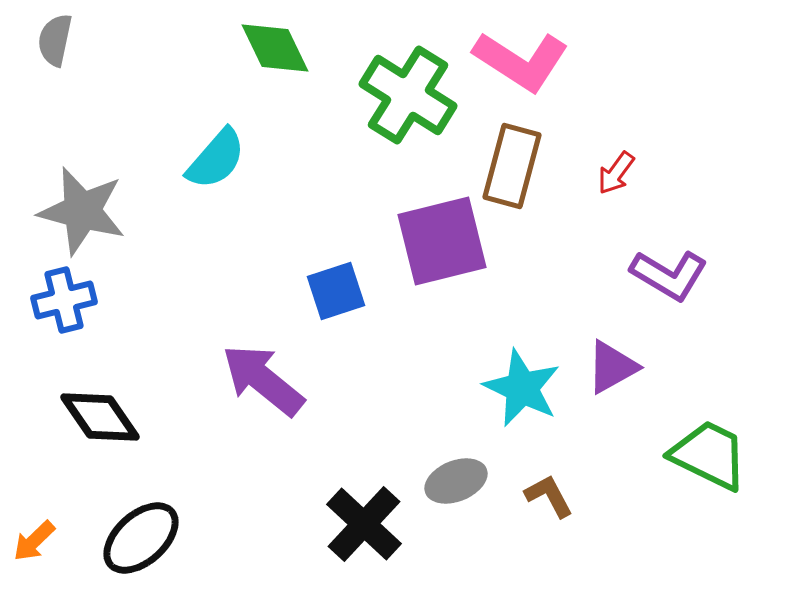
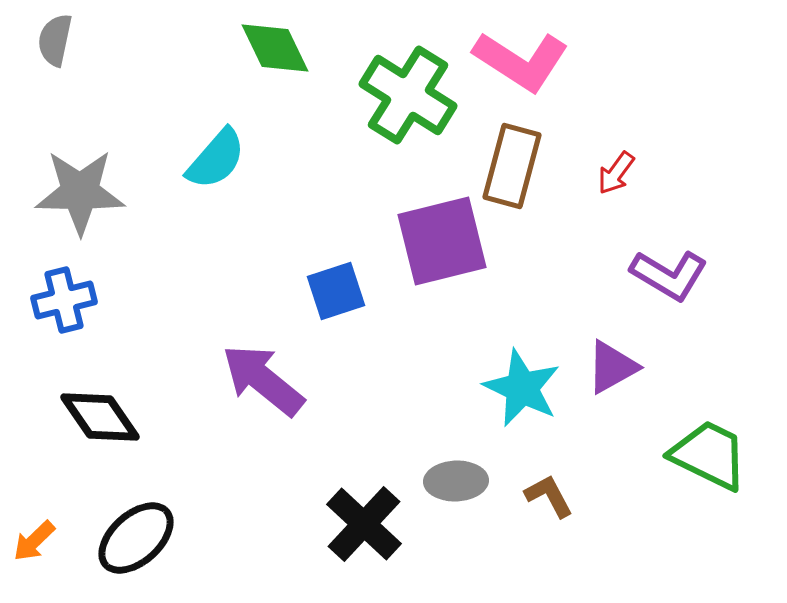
gray star: moved 2 px left, 19 px up; rotated 14 degrees counterclockwise
gray ellipse: rotated 20 degrees clockwise
black ellipse: moved 5 px left
